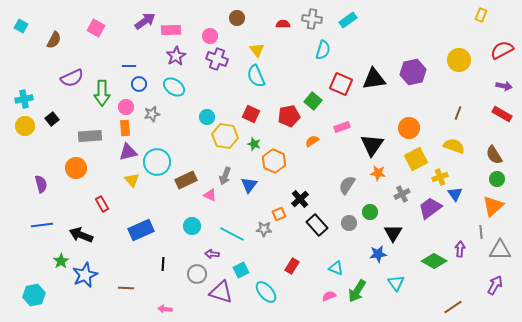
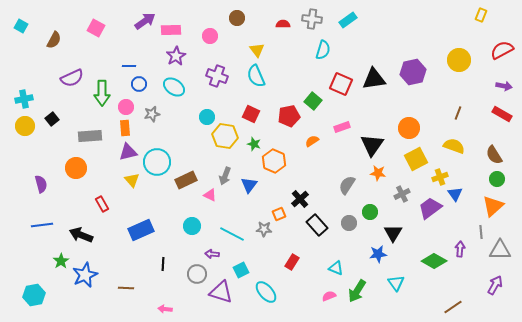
purple cross at (217, 59): moved 17 px down
red rectangle at (292, 266): moved 4 px up
